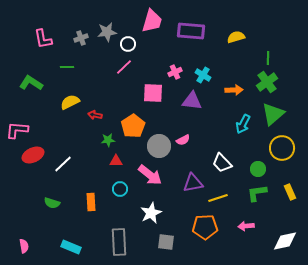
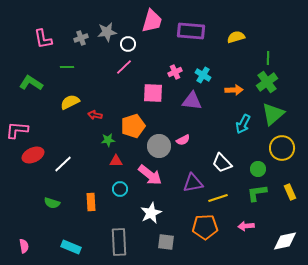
orange pentagon at (133, 126): rotated 15 degrees clockwise
